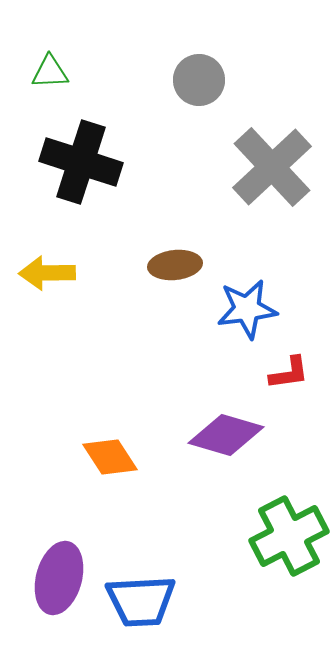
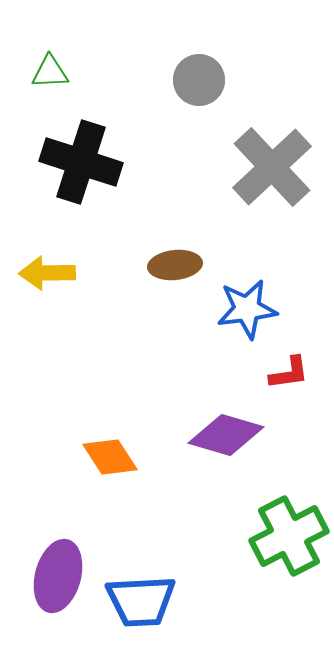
purple ellipse: moved 1 px left, 2 px up
